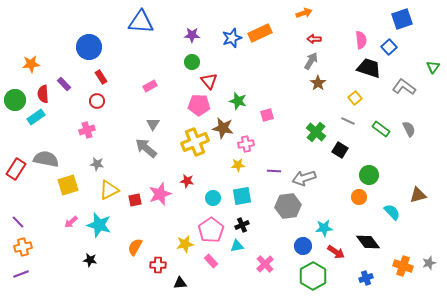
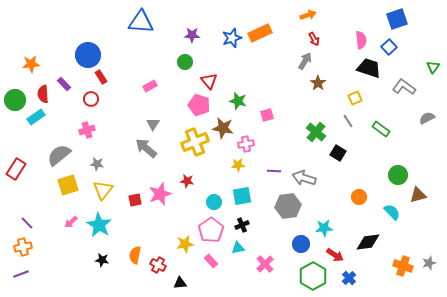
orange arrow at (304, 13): moved 4 px right, 2 px down
blue square at (402, 19): moved 5 px left
red arrow at (314, 39): rotated 120 degrees counterclockwise
blue circle at (89, 47): moved 1 px left, 8 px down
gray arrow at (311, 61): moved 6 px left
green circle at (192, 62): moved 7 px left
yellow square at (355, 98): rotated 16 degrees clockwise
red circle at (97, 101): moved 6 px left, 2 px up
pink pentagon at (199, 105): rotated 15 degrees clockwise
gray line at (348, 121): rotated 32 degrees clockwise
gray semicircle at (409, 129): moved 18 px right, 11 px up; rotated 91 degrees counterclockwise
black square at (340, 150): moved 2 px left, 3 px down
gray semicircle at (46, 159): moved 13 px right, 4 px up; rotated 50 degrees counterclockwise
green circle at (369, 175): moved 29 px right
gray arrow at (304, 178): rotated 35 degrees clockwise
yellow triangle at (109, 190): moved 6 px left; rotated 25 degrees counterclockwise
cyan circle at (213, 198): moved 1 px right, 4 px down
purple line at (18, 222): moved 9 px right, 1 px down
cyan star at (99, 225): rotated 15 degrees clockwise
black diamond at (368, 242): rotated 60 degrees counterclockwise
cyan triangle at (237, 246): moved 1 px right, 2 px down
blue circle at (303, 246): moved 2 px left, 2 px up
orange semicircle at (135, 247): moved 8 px down; rotated 18 degrees counterclockwise
red arrow at (336, 252): moved 1 px left, 3 px down
black star at (90, 260): moved 12 px right
red cross at (158, 265): rotated 28 degrees clockwise
blue cross at (366, 278): moved 17 px left; rotated 24 degrees counterclockwise
